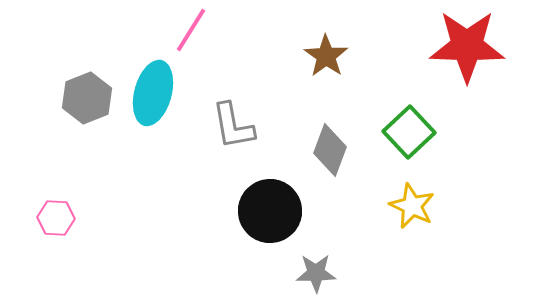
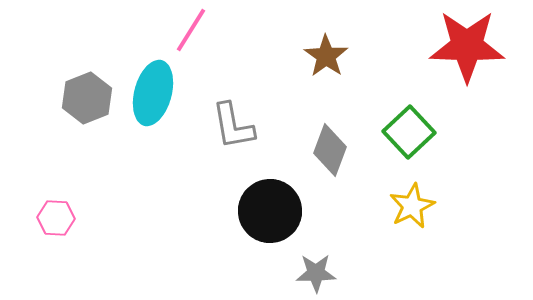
yellow star: rotated 21 degrees clockwise
